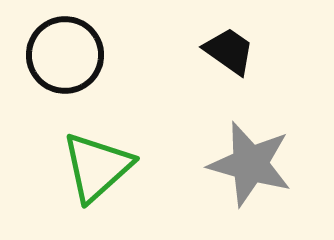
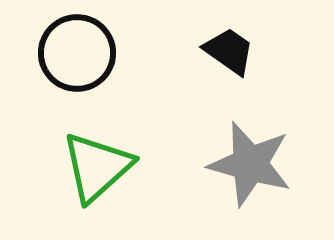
black circle: moved 12 px right, 2 px up
